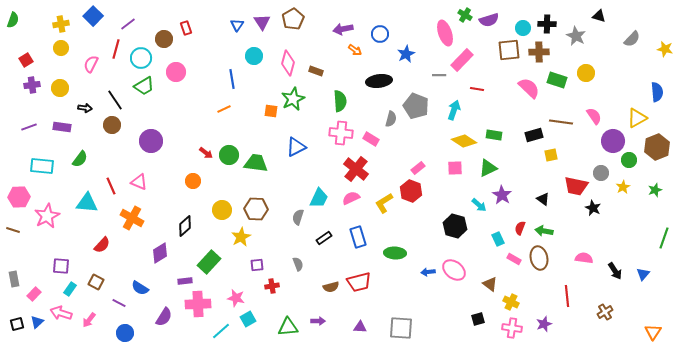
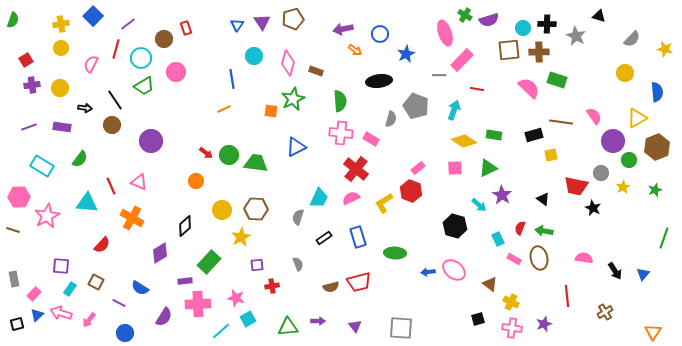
brown pentagon at (293, 19): rotated 15 degrees clockwise
yellow circle at (586, 73): moved 39 px right
cyan rectangle at (42, 166): rotated 25 degrees clockwise
orange circle at (193, 181): moved 3 px right
blue triangle at (37, 322): moved 7 px up
purple triangle at (360, 327): moved 5 px left, 1 px up; rotated 48 degrees clockwise
